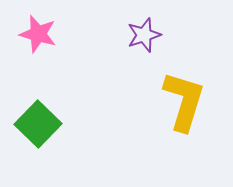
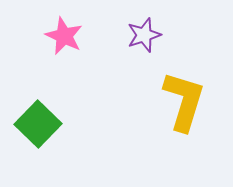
pink star: moved 26 px right, 2 px down; rotated 9 degrees clockwise
